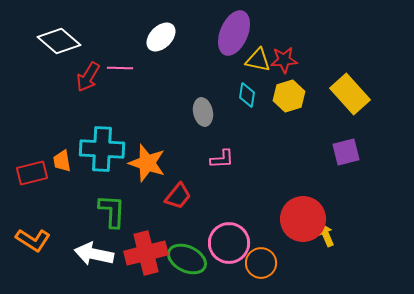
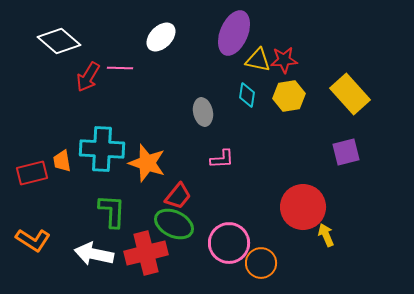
yellow hexagon: rotated 8 degrees clockwise
red circle: moved 12 px up
green ellipse: moved 13 px left, 35 px up
